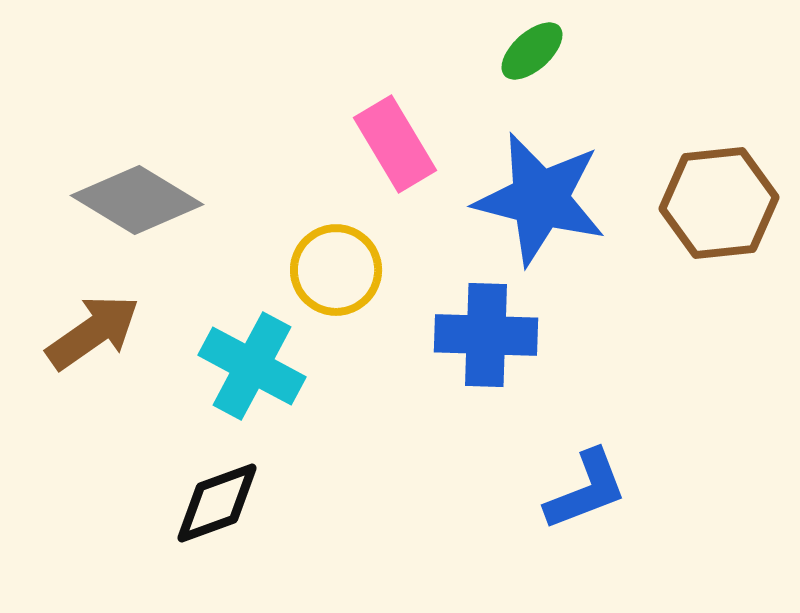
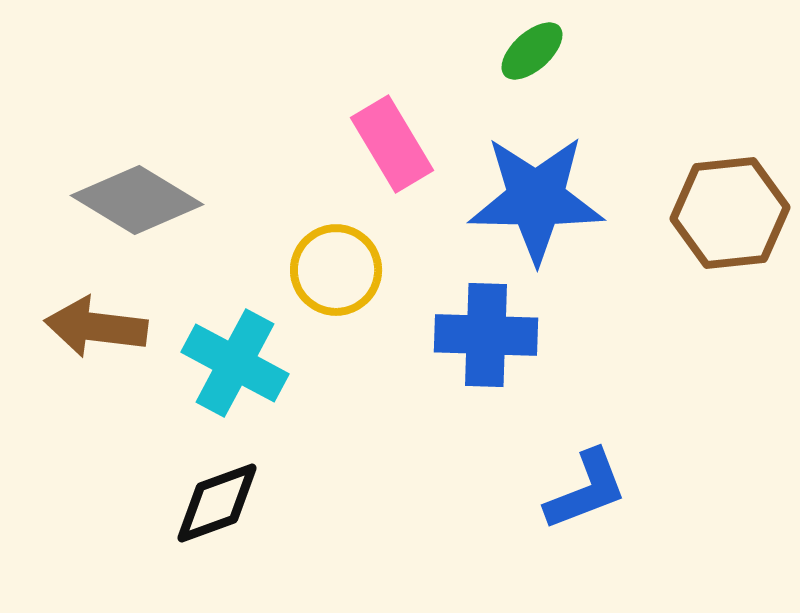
pink rectangle: moved 3 px left
blue star: moved 4 px left; rotated 13 degrees counterclockwise
brown hexagon: moved 11 px right, 10 px down
brown arrow: moved 3 px right, 5 px up; rotated 138 degrees counterclockwise
cyan cross: moved 17 px left, 3 px up
